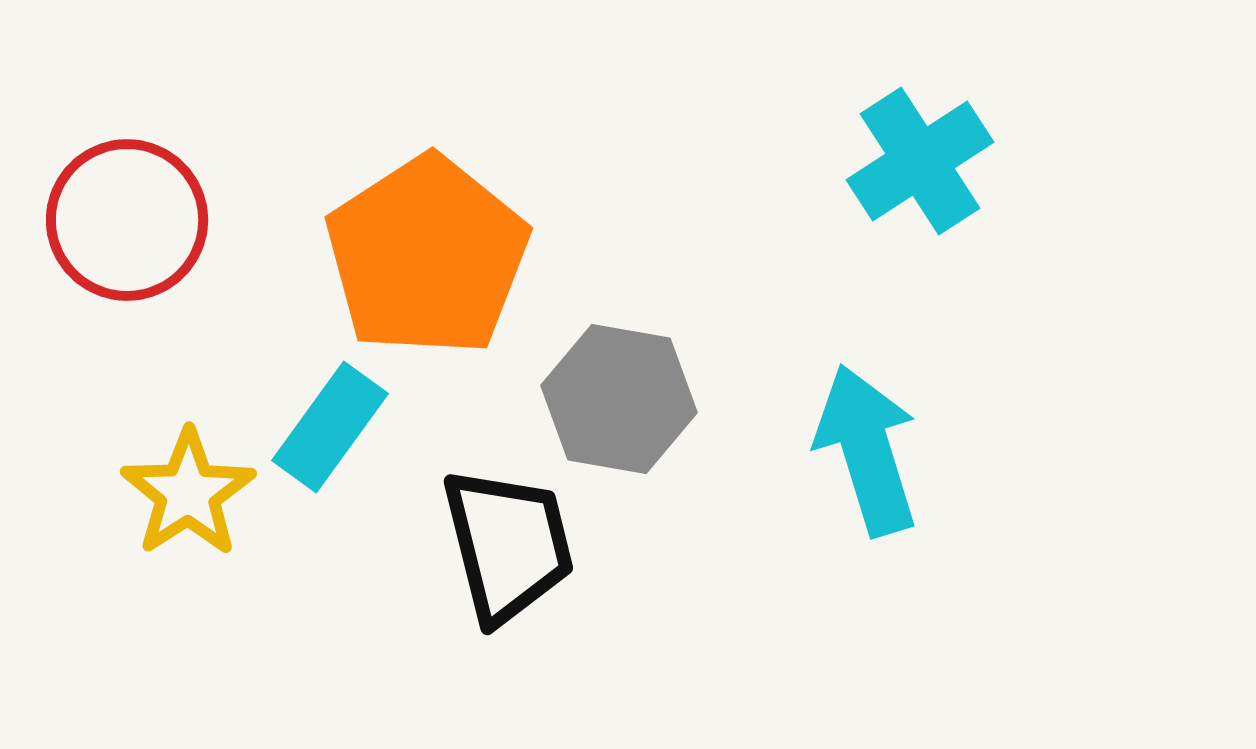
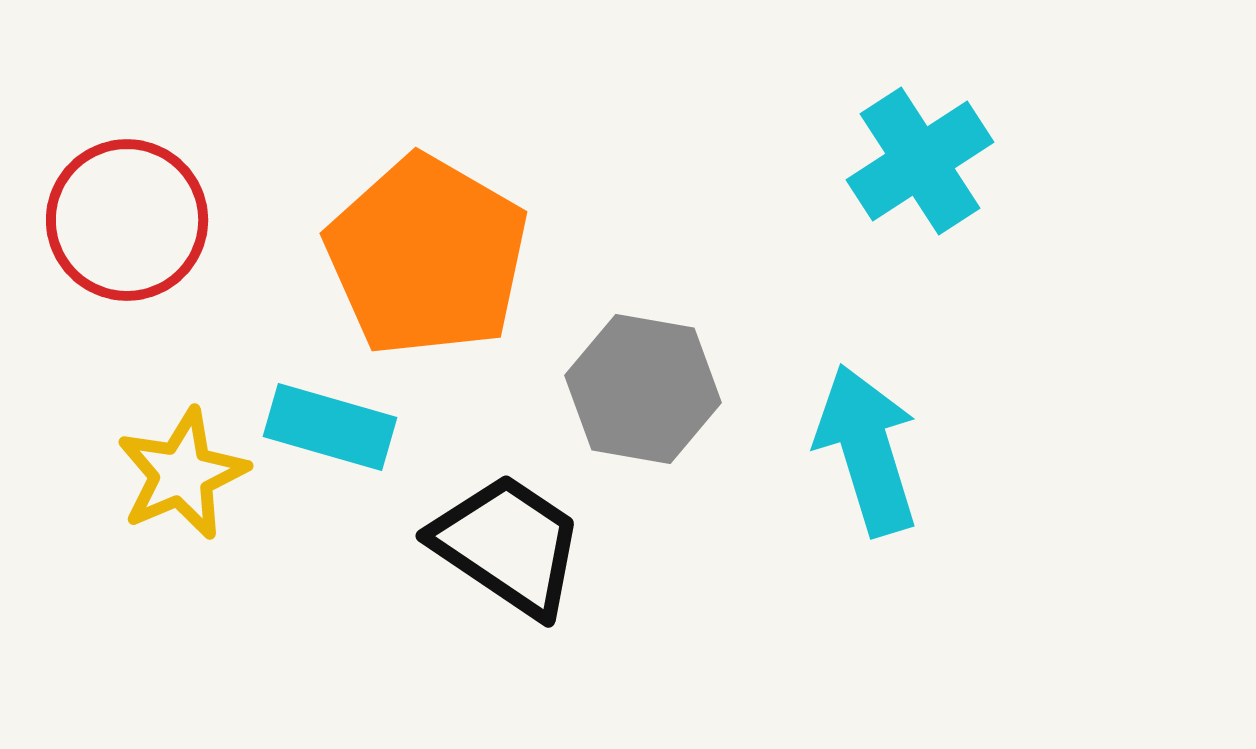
orange pentagon: rotated 9 degrees counterclockwise
gray hexagon: moved 24 px right, 10 px up
cyan rectangle: rotated 70 degrees clockwise
yellow star: moved 6 px left, 19 px up; rotated 10 degrees clockwise
black trapezoid: rotated 42 degrees counterclockwise
